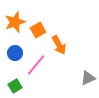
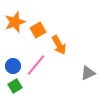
blue circle: moved 2 px left, 13 px down
gray triangle: moved 5 px up
